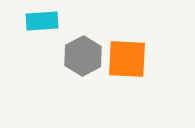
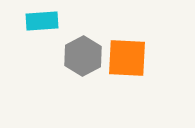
orange square: moved 1 px up
